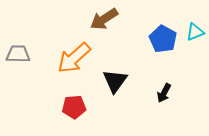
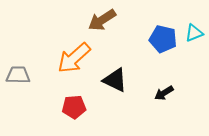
brown arrow: moved 2 px left, 1 px down
cyan triangle: moved 1 px left, 1 px down
blue pentagon: rotated 16 degrees counterclockwise
gray trapezoid: moved 21 px down
black triangle: moved 1 px up; rotated 40 degrees counterclockwise
black arrow: rotated 30 degrees clockwise
